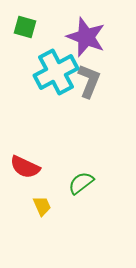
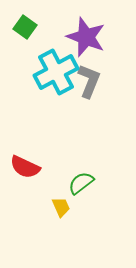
green square: rotated 20 degrees clockwise
yellow trapezoid: moved 19 px right, 1 px down
